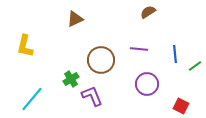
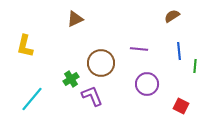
brown semicircle: moved 24 px right, 4 px down
blue line: moved 4 px right, 3 px up
brown circle: moved 3 px down
green line: rotated 48 degrees counterclockwise
